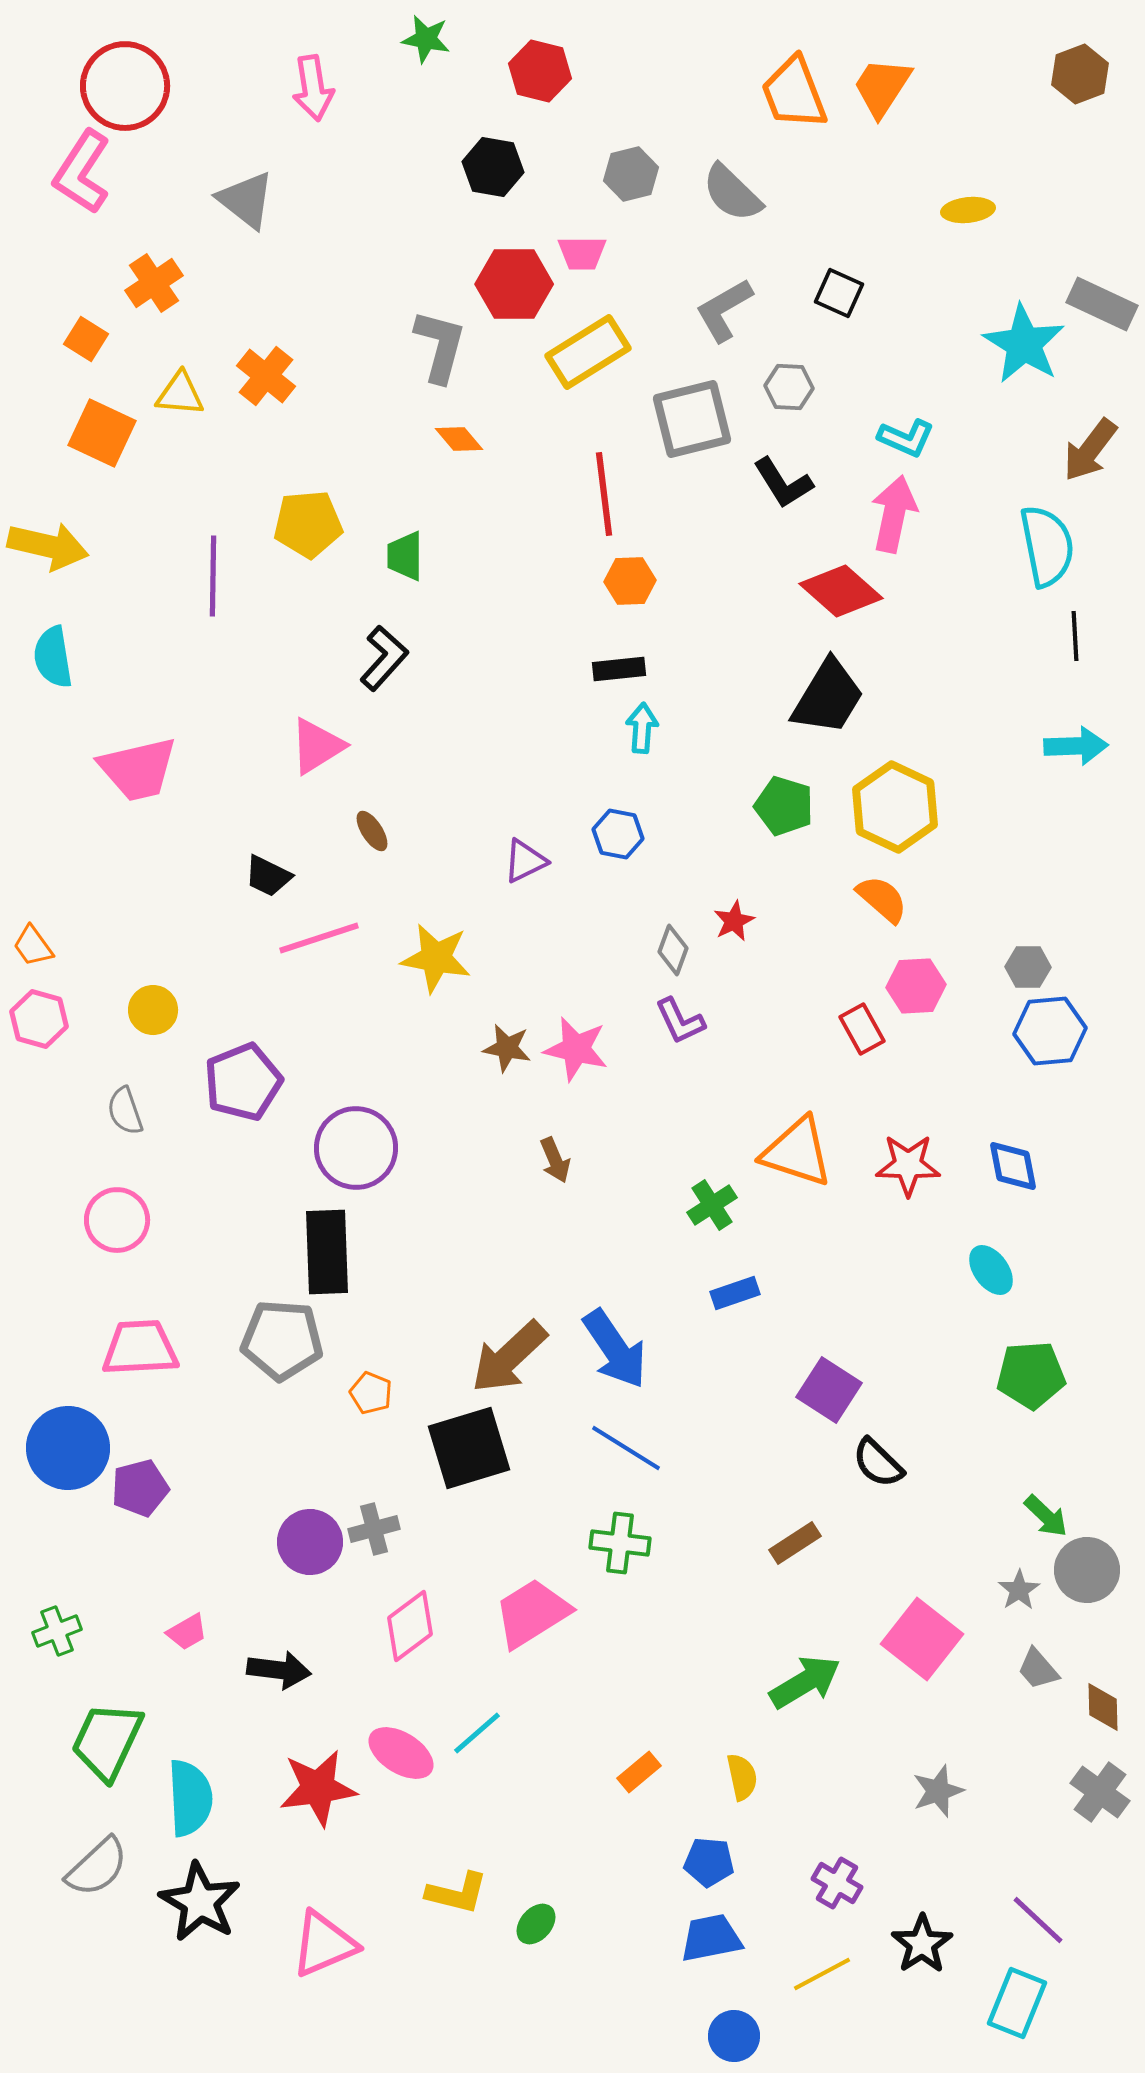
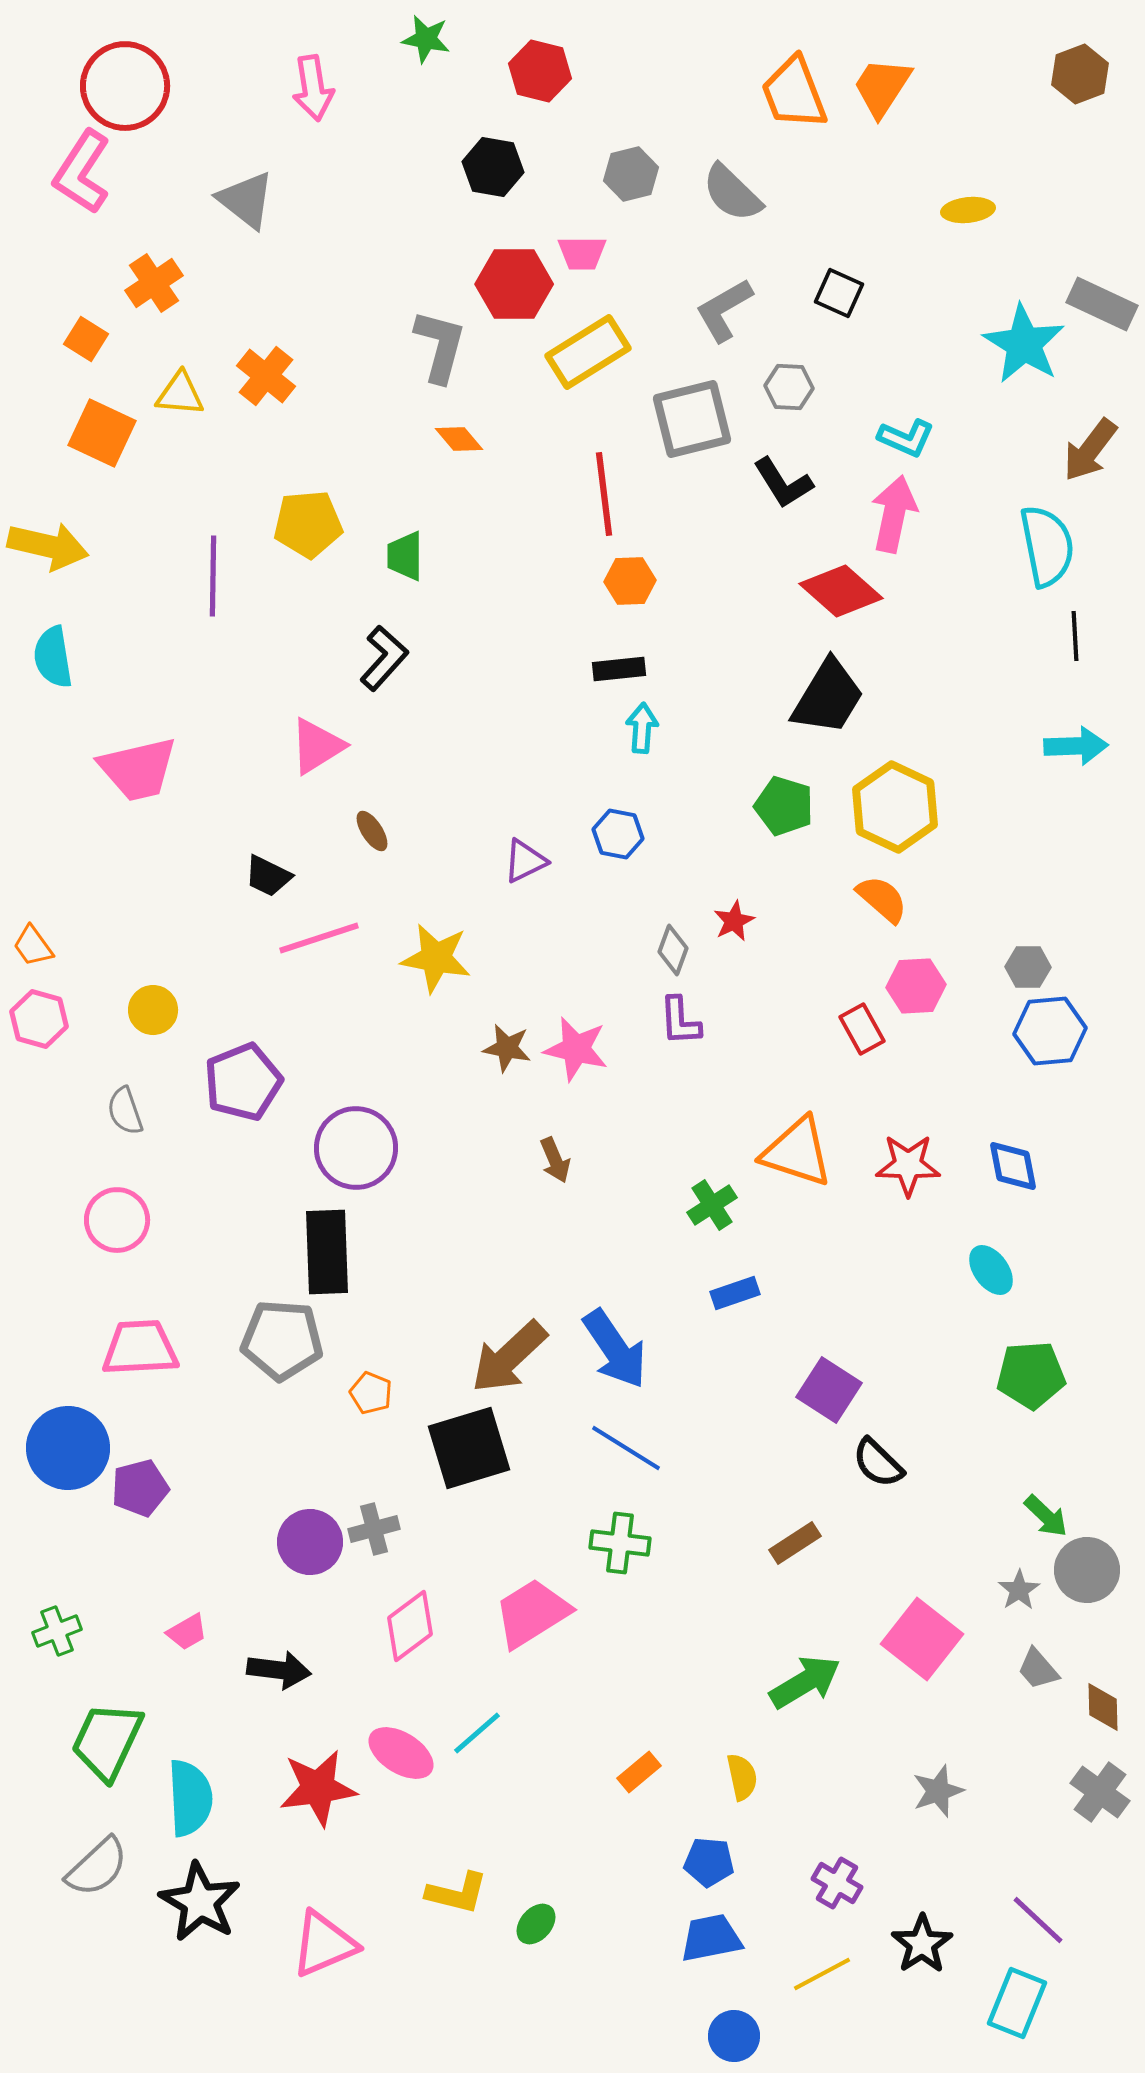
purple L-shape at (680, 1021): rotated 22 degrees clockwise
